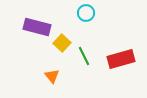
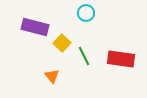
purple rectangle: moved 2 px left
red rectangle: rotated 24 degrees clockwise
